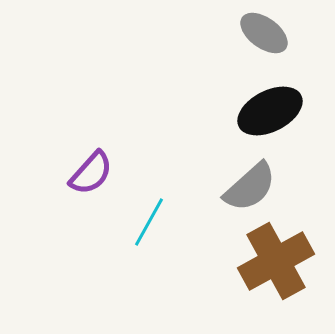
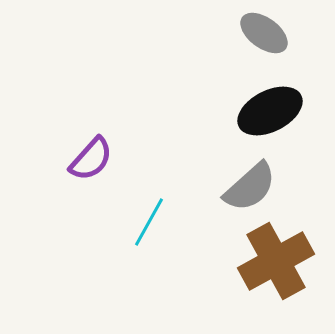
purple semicircle: moved 14 px up
